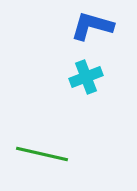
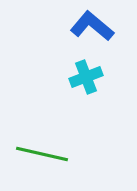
blue L-shape: rotated 24 degrees clockwise
